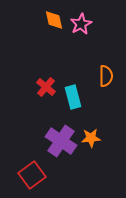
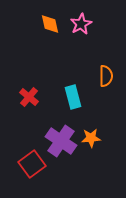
orange diamond: moved 4 px left, 4 px down
red cross: moved 17 px left, 10 px down
red square: moved 11 px up
